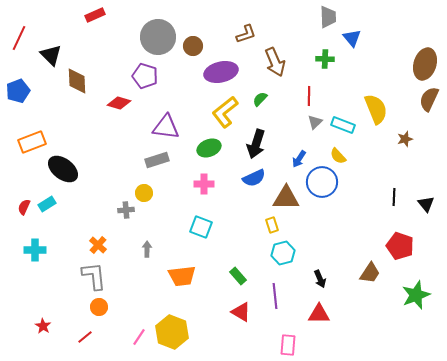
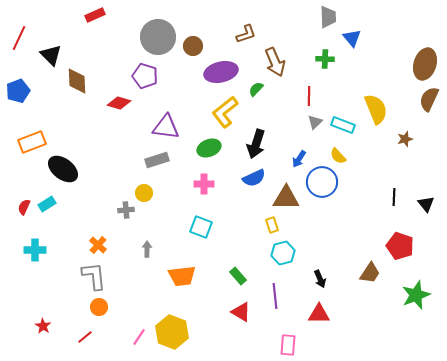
green semicircle at (260, 99): moved 4 px left, 10 px up
